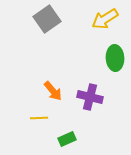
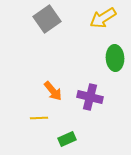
yellow arrow: moved 2 px left, 1 px up
